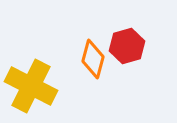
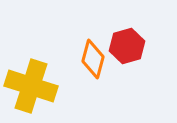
yellow cross: rotated 9 degrees counterclockwise
